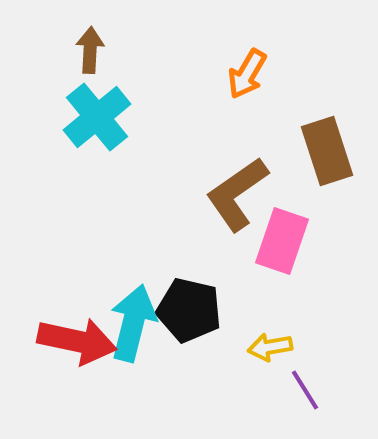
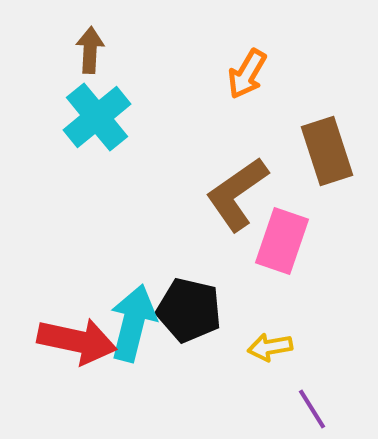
purple line: moved 7 px right, 19 px down
